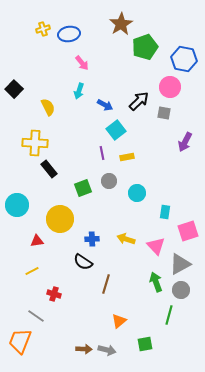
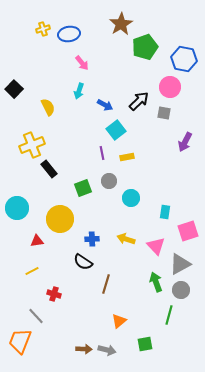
yellow cross at (35, 143): moved 3 px left, 2 px down; rotated 25 degrees counterclockwise
cyan circle at (137, 193): moved 6 px left, 5 px down
cyan circle at (17, 205): moved 3 px down
gray line at (36, 316): rotated 12 degrees clockwise
